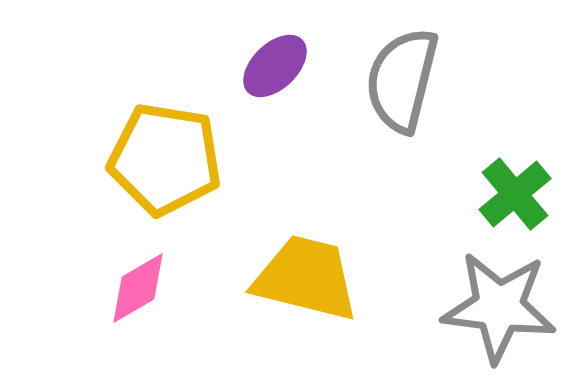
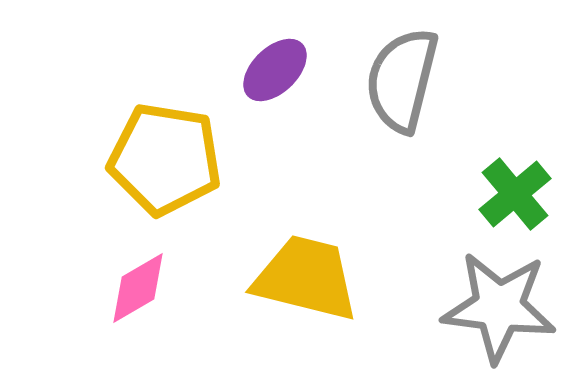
purple ellipse: moved 4 px down
